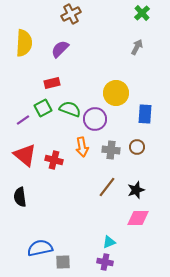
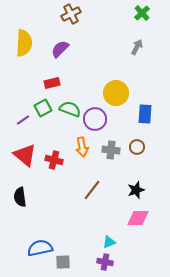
brown line: moved 15 px left, 3 px down
